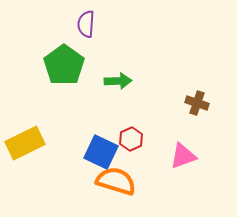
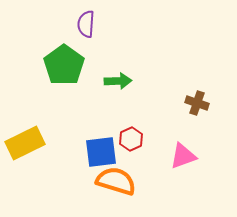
blue square: rotated 32 degrees counterclockwise
